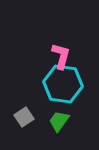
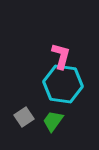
green trapezoid: moved 6 px left
